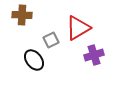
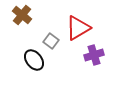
brown cross: rotated 36 degrees clockwise
gray square: moved 1 px down; rotated 28 degrees counterclockwise
